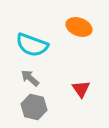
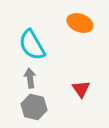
orange ellipse: moved 1 px right, 4 px up
cyan semicircle: rotated 40 degrees clockwise
gray arrow: rotated 42 degrees clockwise
